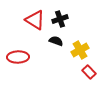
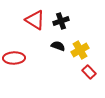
black cross: moved 1 px right, 2 px down
black semicircle: moved 2 px right, 5 px down
red ellipse: moved 4 px left, 1 px down
